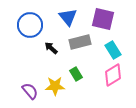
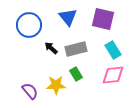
blue circle: moved 1 px left
gray rectangle: moved 4 px left, 7 px down
pink diamond: rotated 25 degrees clockwise
yellow star: moved 1 px right, 1 px up
